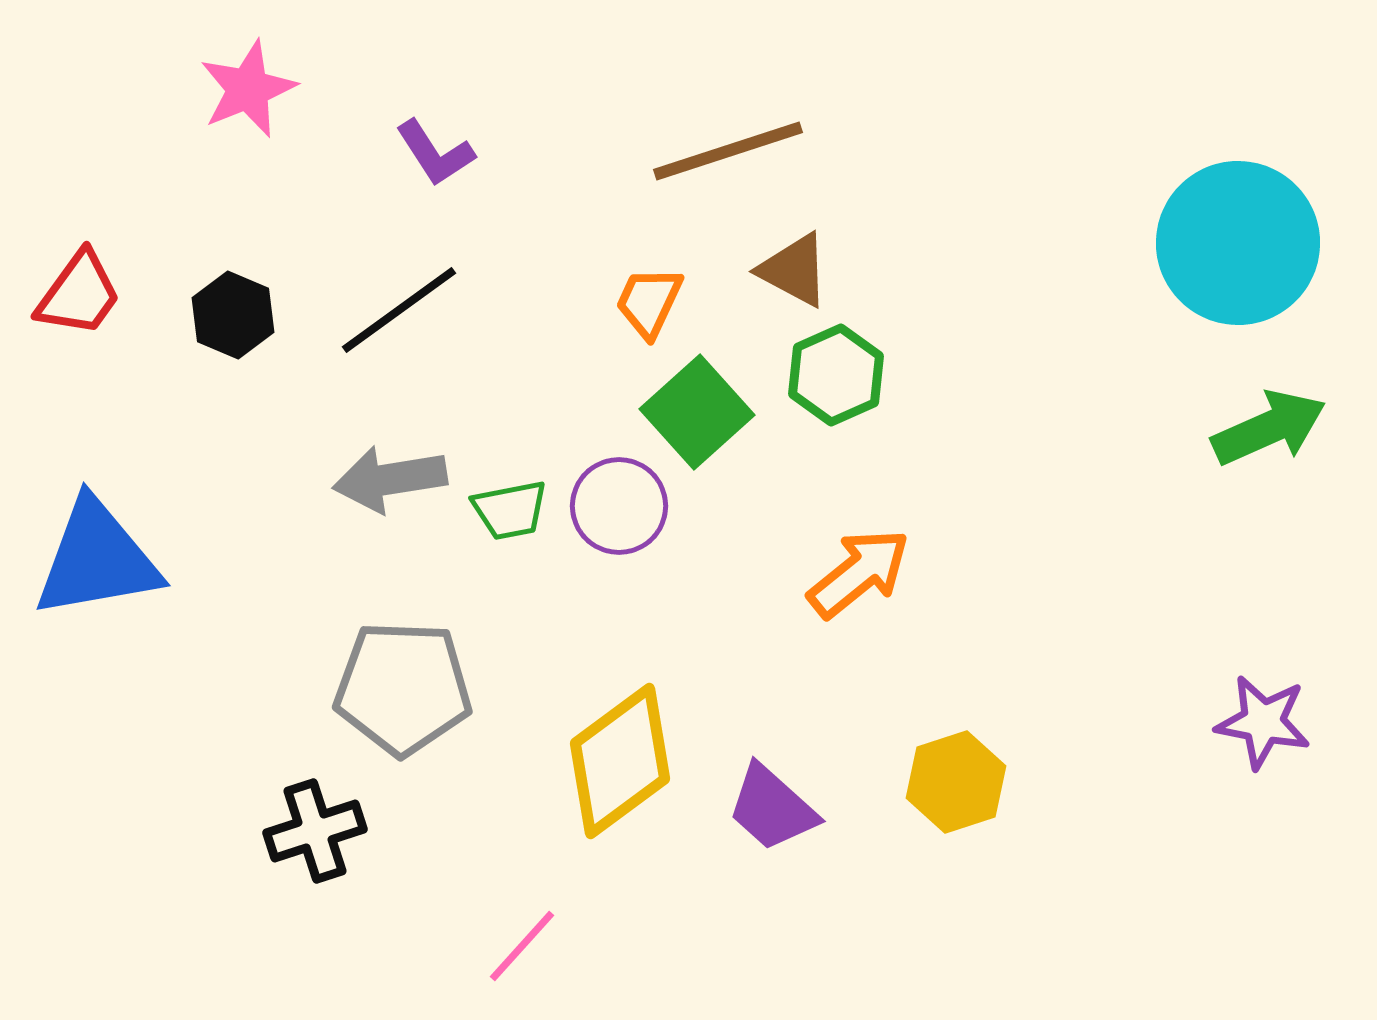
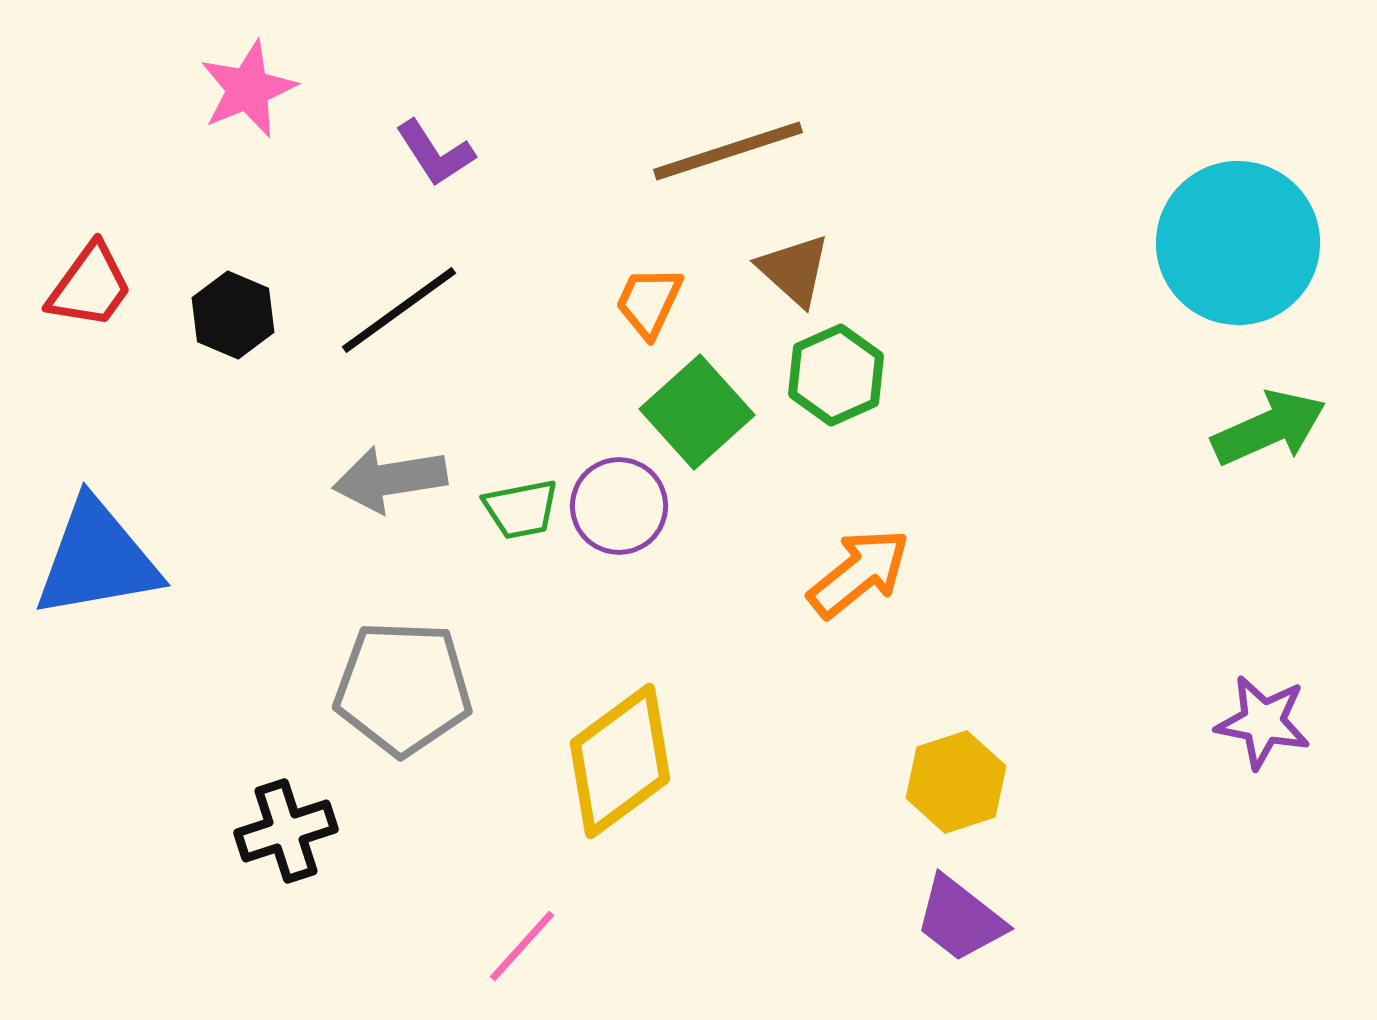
brown triangle: rotated 14 degrees clockwise
red trapezoid: moved 11 px right, 8 px up
green trapezoid: moved 11 px right, 1 px up
purple trapezoid: moved 188 px right, 111 px down; rotated 4 degrees counterclockwise
black cross: moved 29 px left
